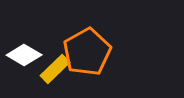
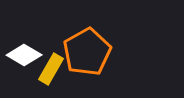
yellow rectangle: moved 4 px left; rotated 16 degrees counterclockwise
